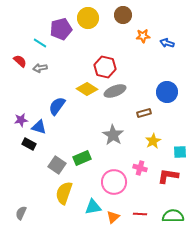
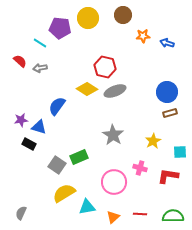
purple pentagon: moved 1 px left, 1 px up; rotated 20 degrees clockwise
brown rectangle: moved 26 px right
green rectangle: moved 3 px left, 1 px up
yellow semicircle: rotated 40 degrees clockwise
cyan triangle: moved 6 px left
